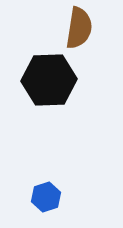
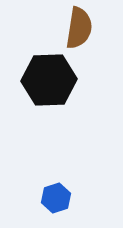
blue hexagon: moved 10 px right, 1 px down
